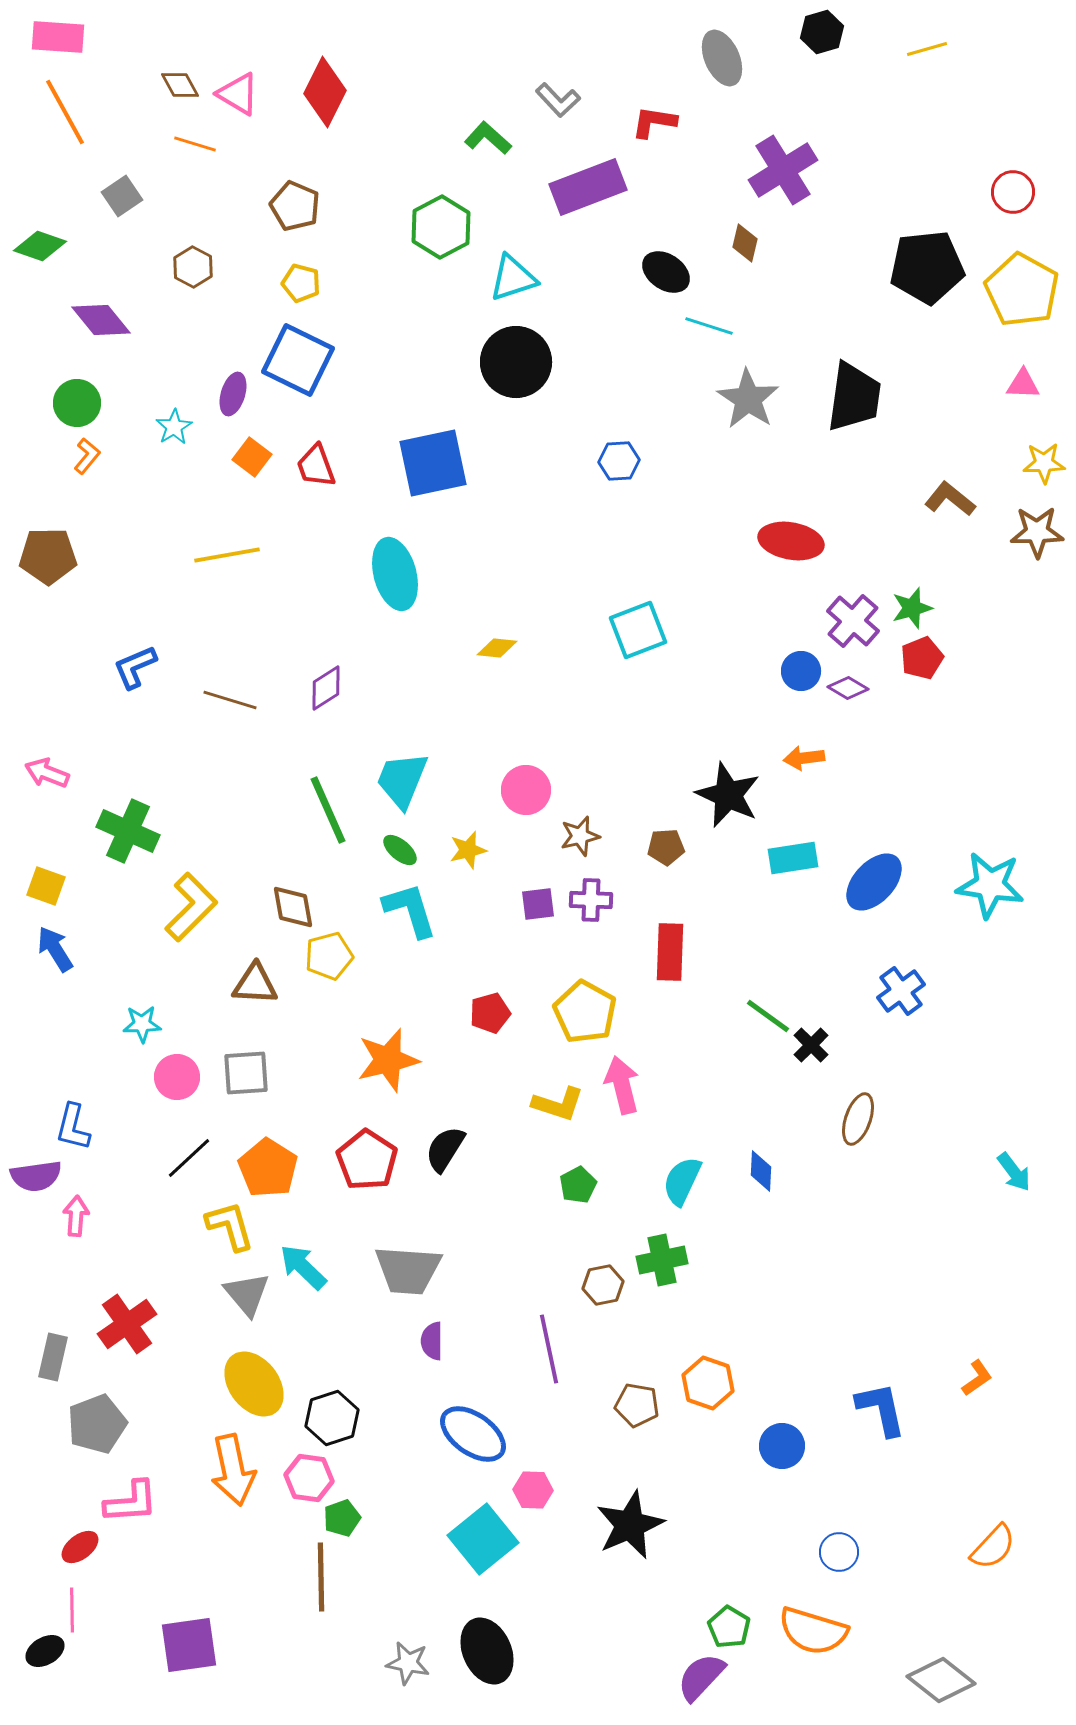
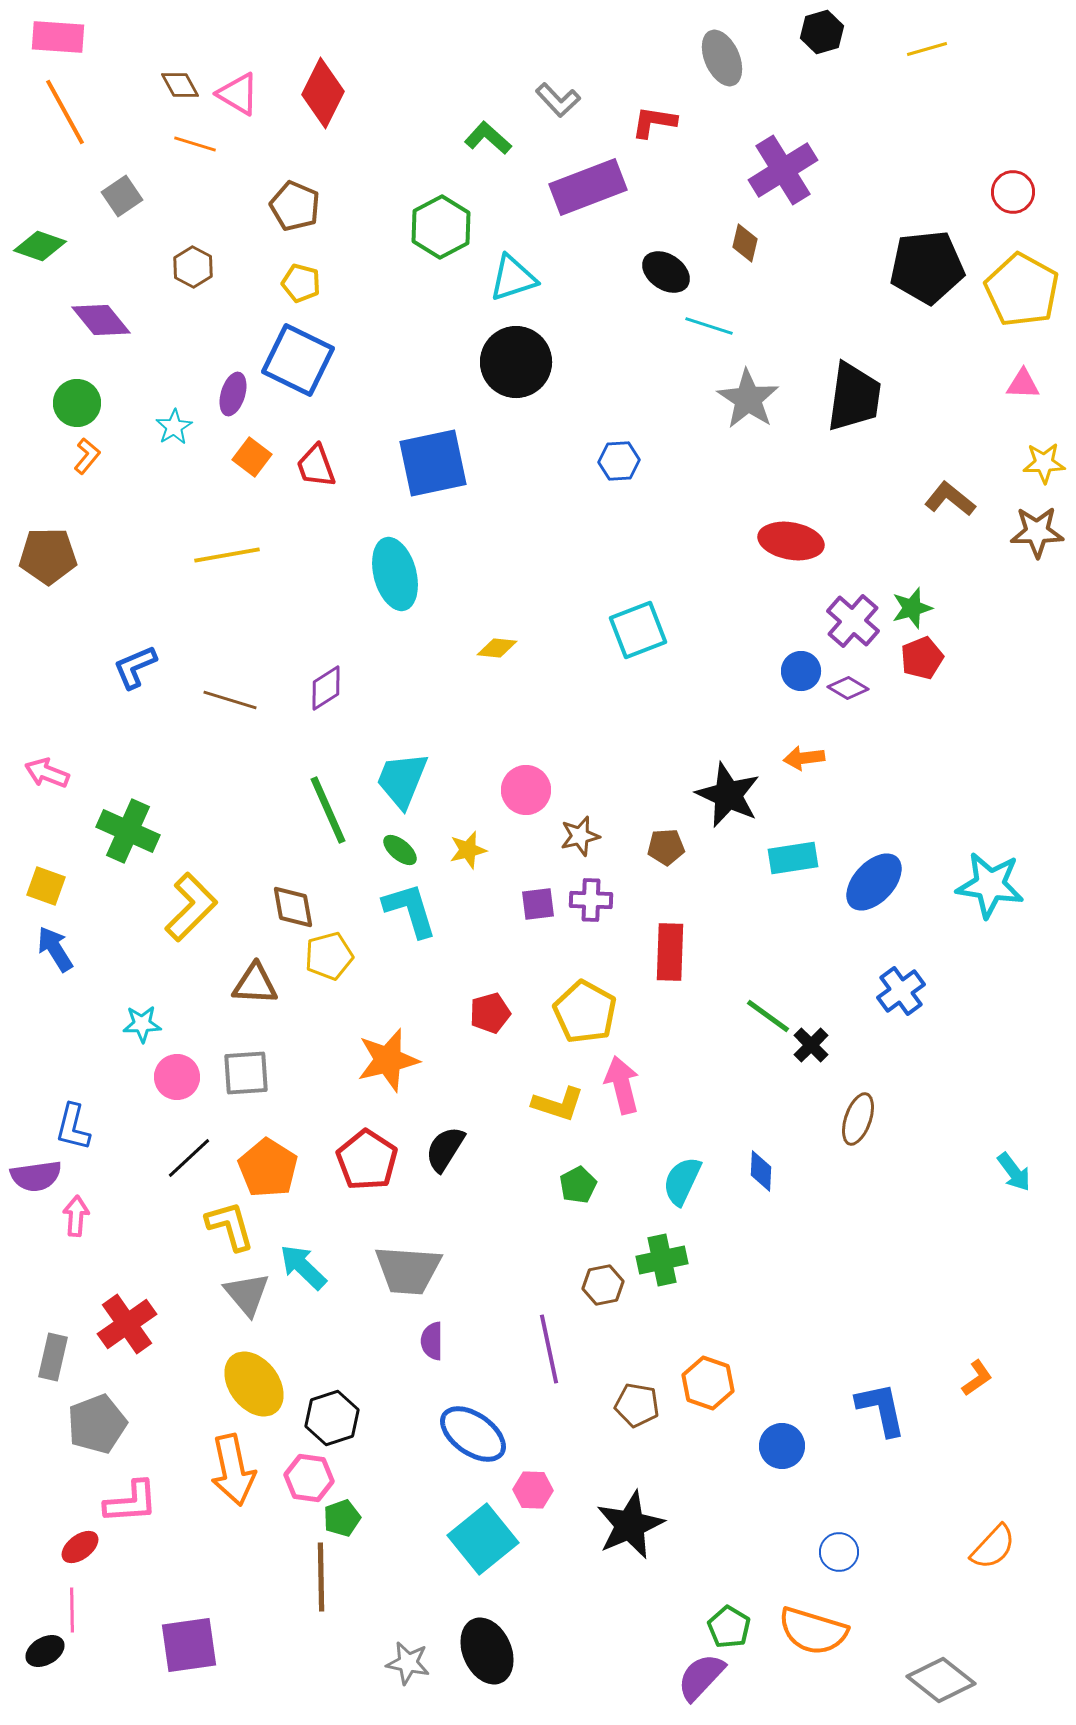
red diamond at (325, 92): moved 2 px left, 1 px down
